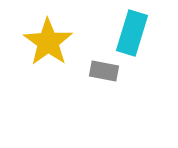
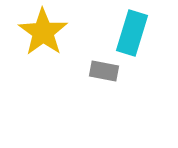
yellow star: moved 5 px left, 10 px up
